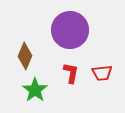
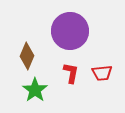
purple circle: moved 1 px down
brown diamond: moved 2 px right
